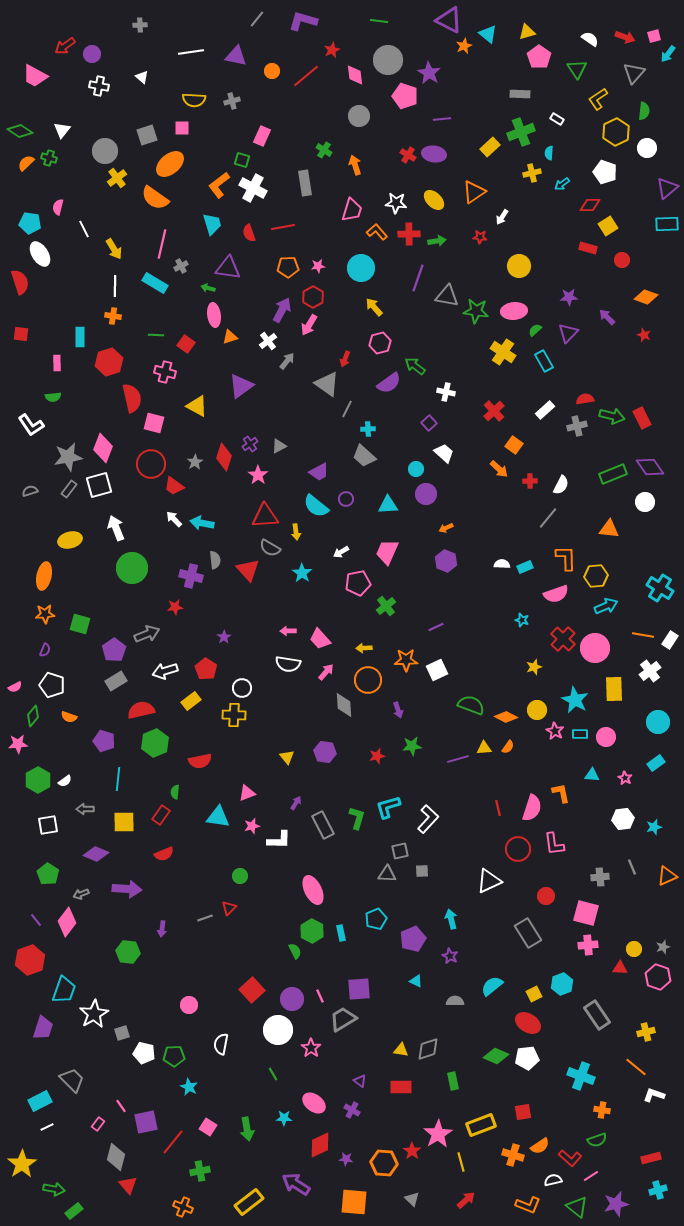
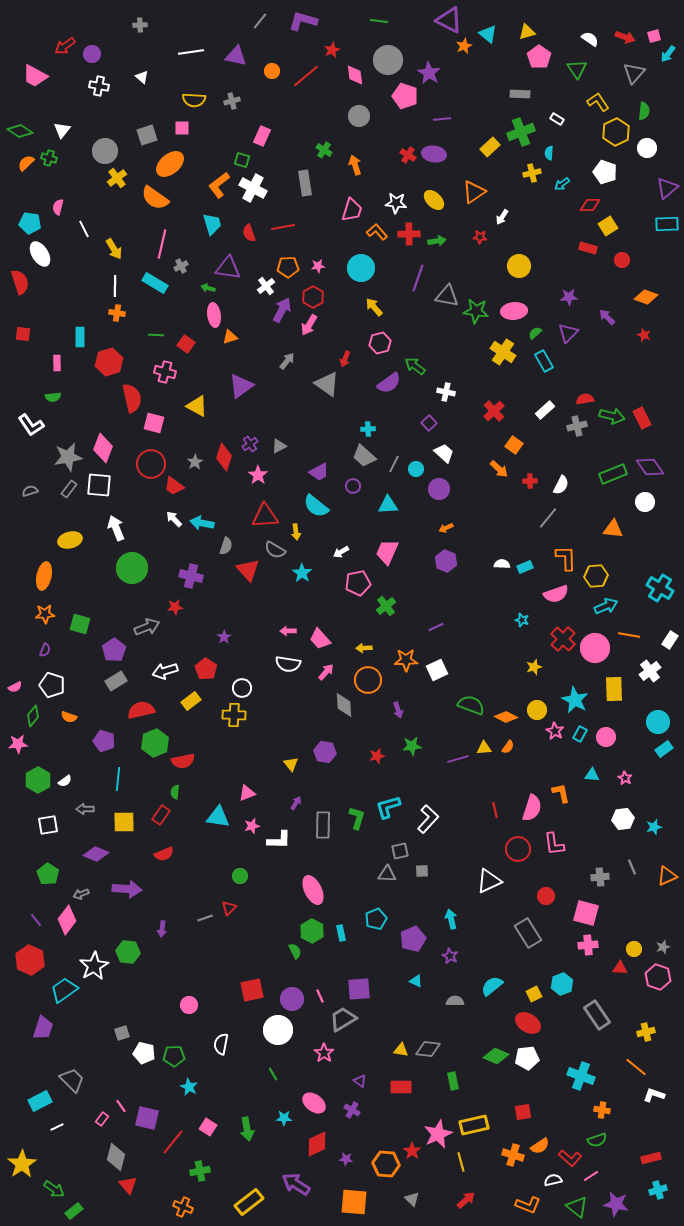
gray line at (257, 19): moved 3 px right, 2 px down
yellow L-shape at (598, 99): moved 3 px down; rotated 90 degrees clockwise
orange cross at (113, 316): moved 4 px right, 3 px up
green semicircle at (535, 330): moved 3 px down
red square at (21, 334): moved 2 px right
white cross at (268, 341): moved 2 px left, 55 px up
gray line at (347, 409): moved 47 px right, 55 px down
white square at (99, 485): rotated 20 degrees clockwise
purple circle at (426, 494): moved 13 px right, 5 px up
purple circle at (346, 499): moved 7 px right, 13 px up
orange triangle at (609, 529): moved 4 px right
gray semicircle at (270, 548): moved 5 px right, 2 px down
gray semicircle at (215, 560): moved 11 px right, 14 px up; rotated 24 degrees clockwise
gray arrow at (147, 634): moved 7 px up
orange line at (643, 635): moved 14 px left
cyan rectangle at (580, 734): rotated 63 degrees counterclockwise
yellow triangle at (287, 757): moved 4 px right, 7 px down
red semicircle at (200, 761): moved 17 px left
cyan rectangle at (656, 763): moved 8 px right, 14 px up
red line at (498, 808): moved 3 px left, 2 px down
gray rectangle at (323, 825): rotated 28 degrees clockwise
pink diamond at (67, 922): moved 2 px up
red hexagon at (30, 960): rotated 16 degrees counterclockwise
cyan trapezoid at (64, 990): rotated 144 degrees counterclockwise
red square at (252, 990): rotated 30 degrees clockwise
white star at (94, 1014): moved 48 px up
pink star at (311, 1048): moved 13 px right, 5 px down
gray diamond at (428, 1049): rotated 25 degrees clockwise
purple square at (146, 1122): moved 1 px right, 4 px up; rotated 25 degrees clockwise
pink rectangle at (98, 1124): moved 4 px right, 5 px up
yellow rectangle at (481, 1125): moved 7 px left; rotated 8 degrees clockwise
white line at (47, 1127): moved 10 px right
pink star at (438, 1134): rotated 8 degrees clockwise
red diamond at (320, 1145): moved 3 px left, 1 px up
orange hexagon at (384, 1163): moved 2 px right, 1 px down
green arrow at (54, 1189): rotated 25 degrees clockwise
purple star at (616, 1204): rotated 25 degrees clockwise
